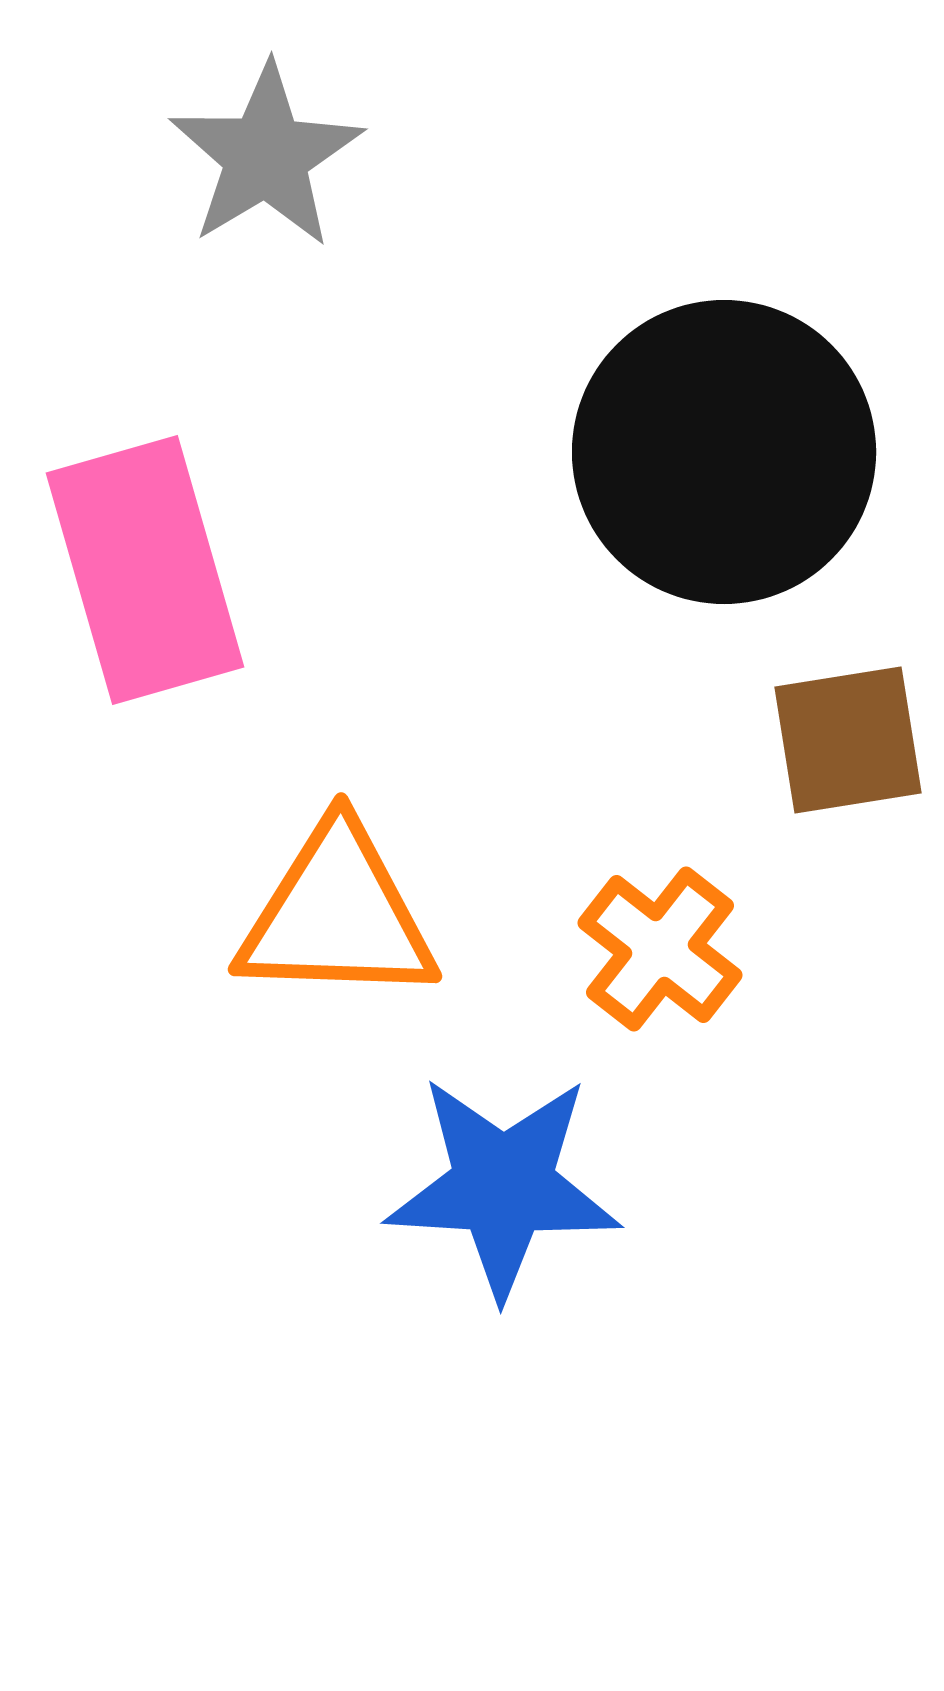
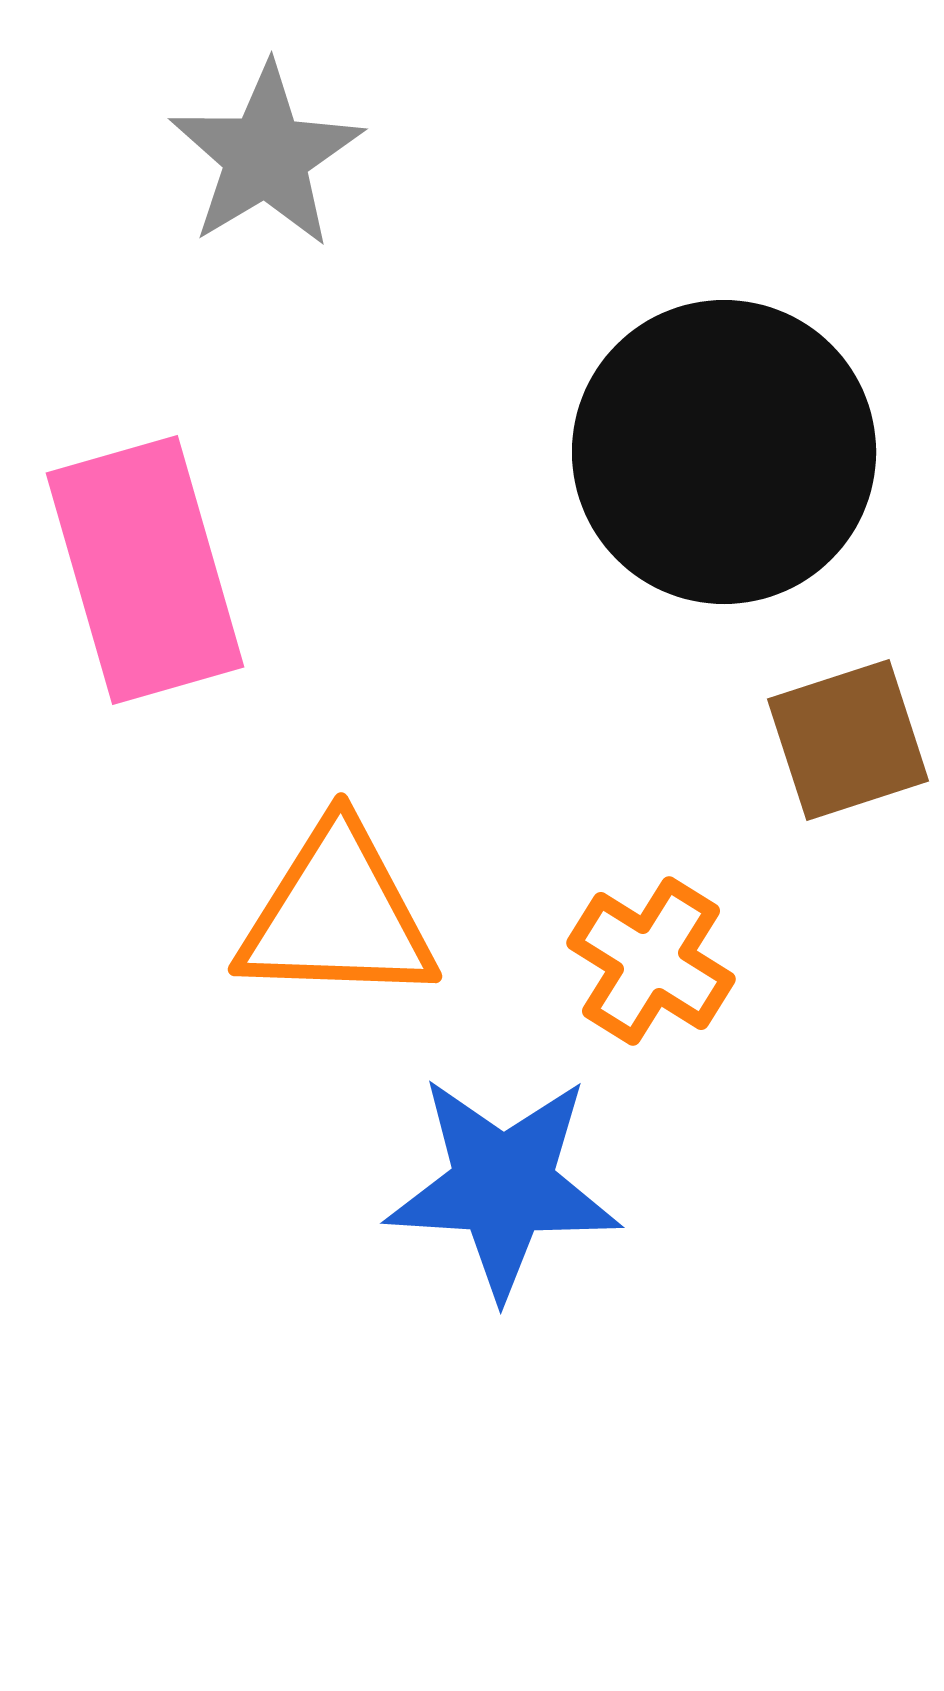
brown square: rotated 9 degrees counterclockwise
orange cross: moved 9 px left, 12 px down; rotated 6 degrees counterclockwise
